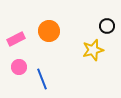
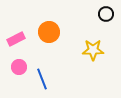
black circle: moved 1 px left, 12 px up
orange circle: moved 1 px down
yellow star: rotated 15 degrees clockwise
